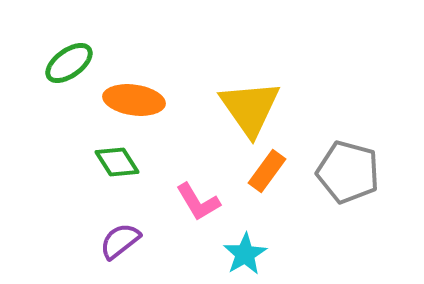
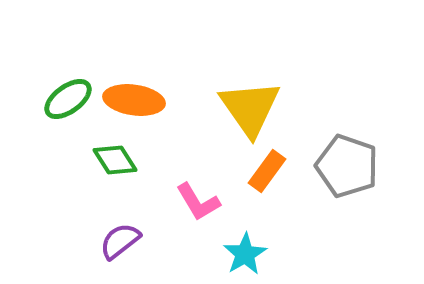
green ellipse: moved 1 px left, 36 px down
green diamond: moved 2 px left, 2 px up
gray pentagon: moved 1 px left, 6 px up; rotated 4 degrees clockwise
